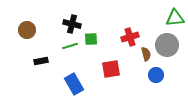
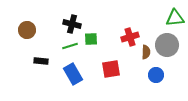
brown semicircle: moved 2 px up; rotated 16 degrees clockwise
black rectangle: rotated 16 degrees clockwise
blue rectangle: moved 1 px left, 10 px up
